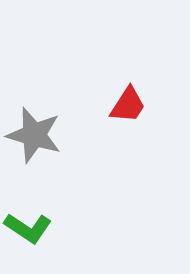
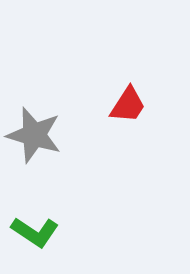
green L-shape: moved 7 px right, 4 px down
